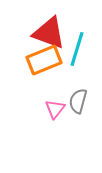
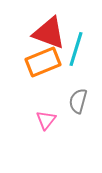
cyan line: moved 1 px left
orange rectangle: moved 1 px left, 2 px down
pink triangle: moved 9 px left, 11 px down
